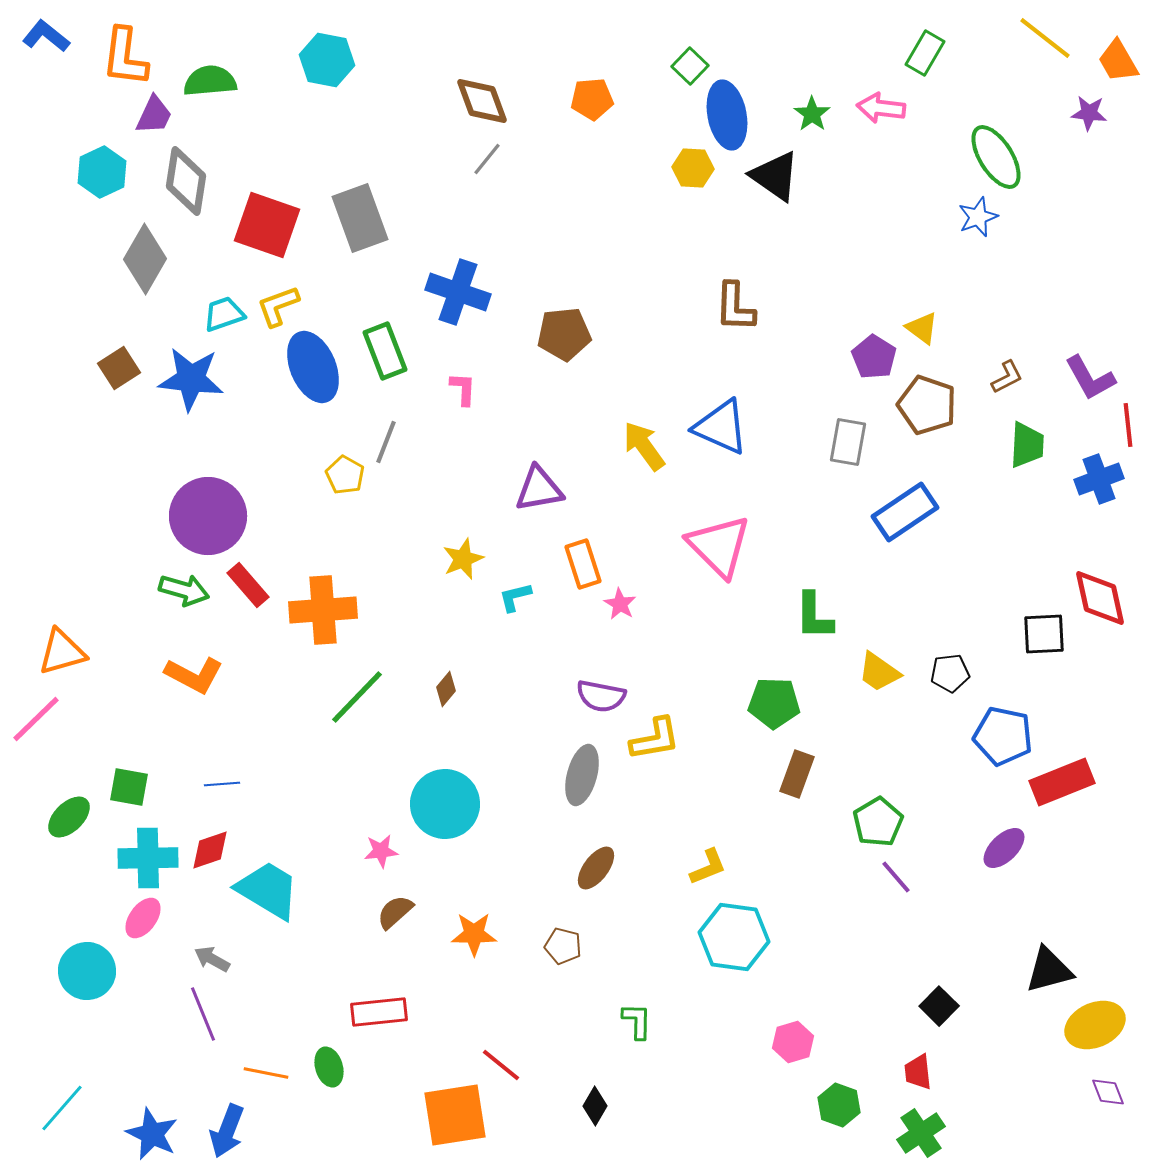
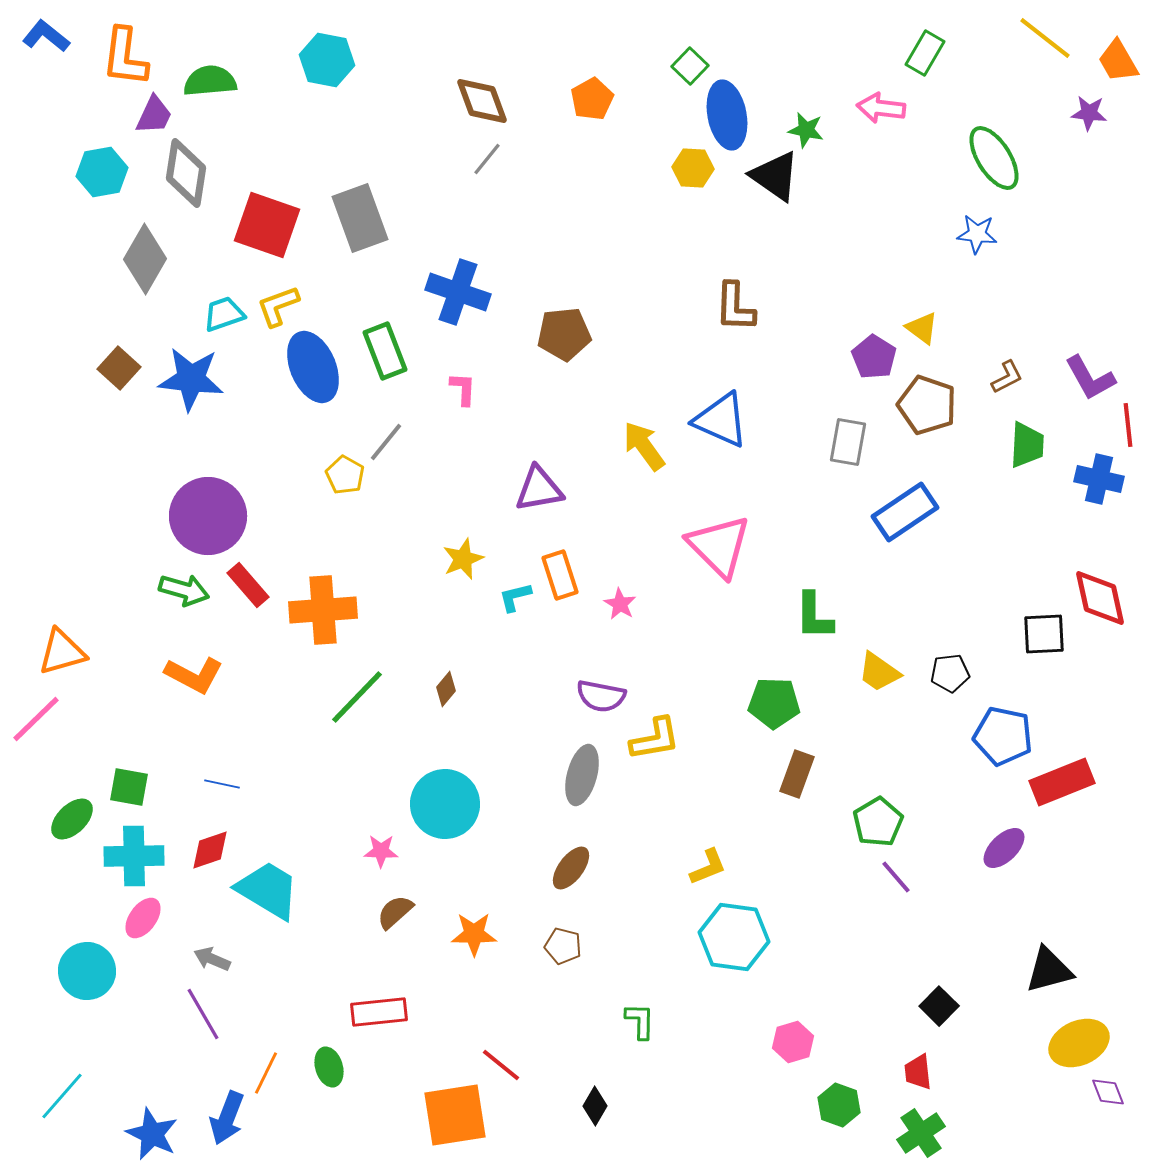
orange pentagon at (592, 99): rotated 24 degrees counterclockwise
green star at (812, 114): moved 6 px left, 16 px down; rotated 24 degrees counterclockwise
green ellipse at (996, 157): moved 2 px left, 1 px down
cyan hexagon at (102, 172): rotated 15 degrees clockwise
gray diamond at (186, 181): moved 8 px up
blue star at (978, 217): moved 1 px left, 17 px down; rotated 27 degrees clockwise
brown square at (119, 368): rotated 15 degrees counterclockwise
blue triangle at (721, 427): moved 7 px up
gray line at (386, 442): rotated 18 degrees clockwise
blue cross at (1099, 479): rotated 33 degrees clockwise
orange rectangle at (583, 564): moved 23 px left, 11 px down
blue line at (222, 784): rotated 16 degrees clockwise
green ellipse at (69, 817): moved 3 px right, 2 px down
pink star at (381, 851): rotated 8 degrees clockwise
cyan cross at (148, 858): moved 14 px left, 2 px up
brown ellipse at (596, 868): moved 25 px left
gray arrow at (212, 959): rotated 6 degrees counterclockwise
purple line at (203, 1014): rotated 8 degrees counterclockwise
green L-shape at (637, 1021): moved 3 px right
yellow ellipse at (1095, 1025): moved 16 px left, 18 px down
orange line at (266, 1073): rotated 75 degrees counterclockwise
cyan line at (62, 1108): moved 12 px up
blue arrow at (227, 1131): moved 13 px up
